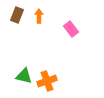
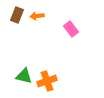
orange arrow: moved 2 px left; rotated 96 degrees counterclockwise
